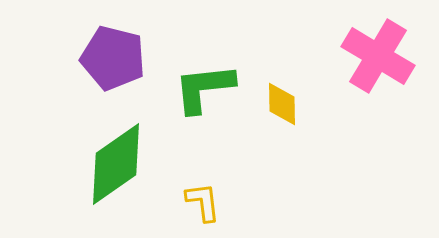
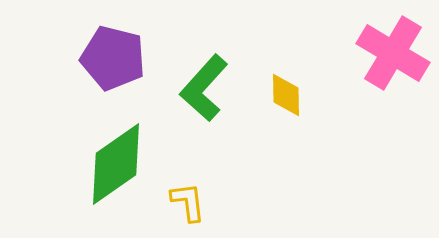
pink cross: moved 15 px right, 3 px up
green L-shape: rotated 42 degrees counterclockwise
yellow diamond: moved 4 px right, 9 px up
yellow L-shape: moved 15 px left
